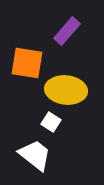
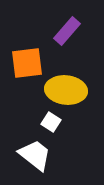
orange square: rotated 16 degrees counterclockwise
